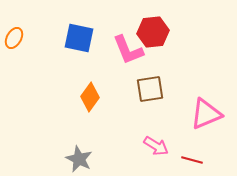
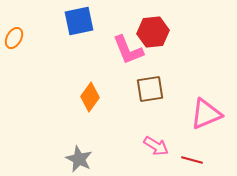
blue square: moved 17 px up; rotated 24 degrees counterclockwise
